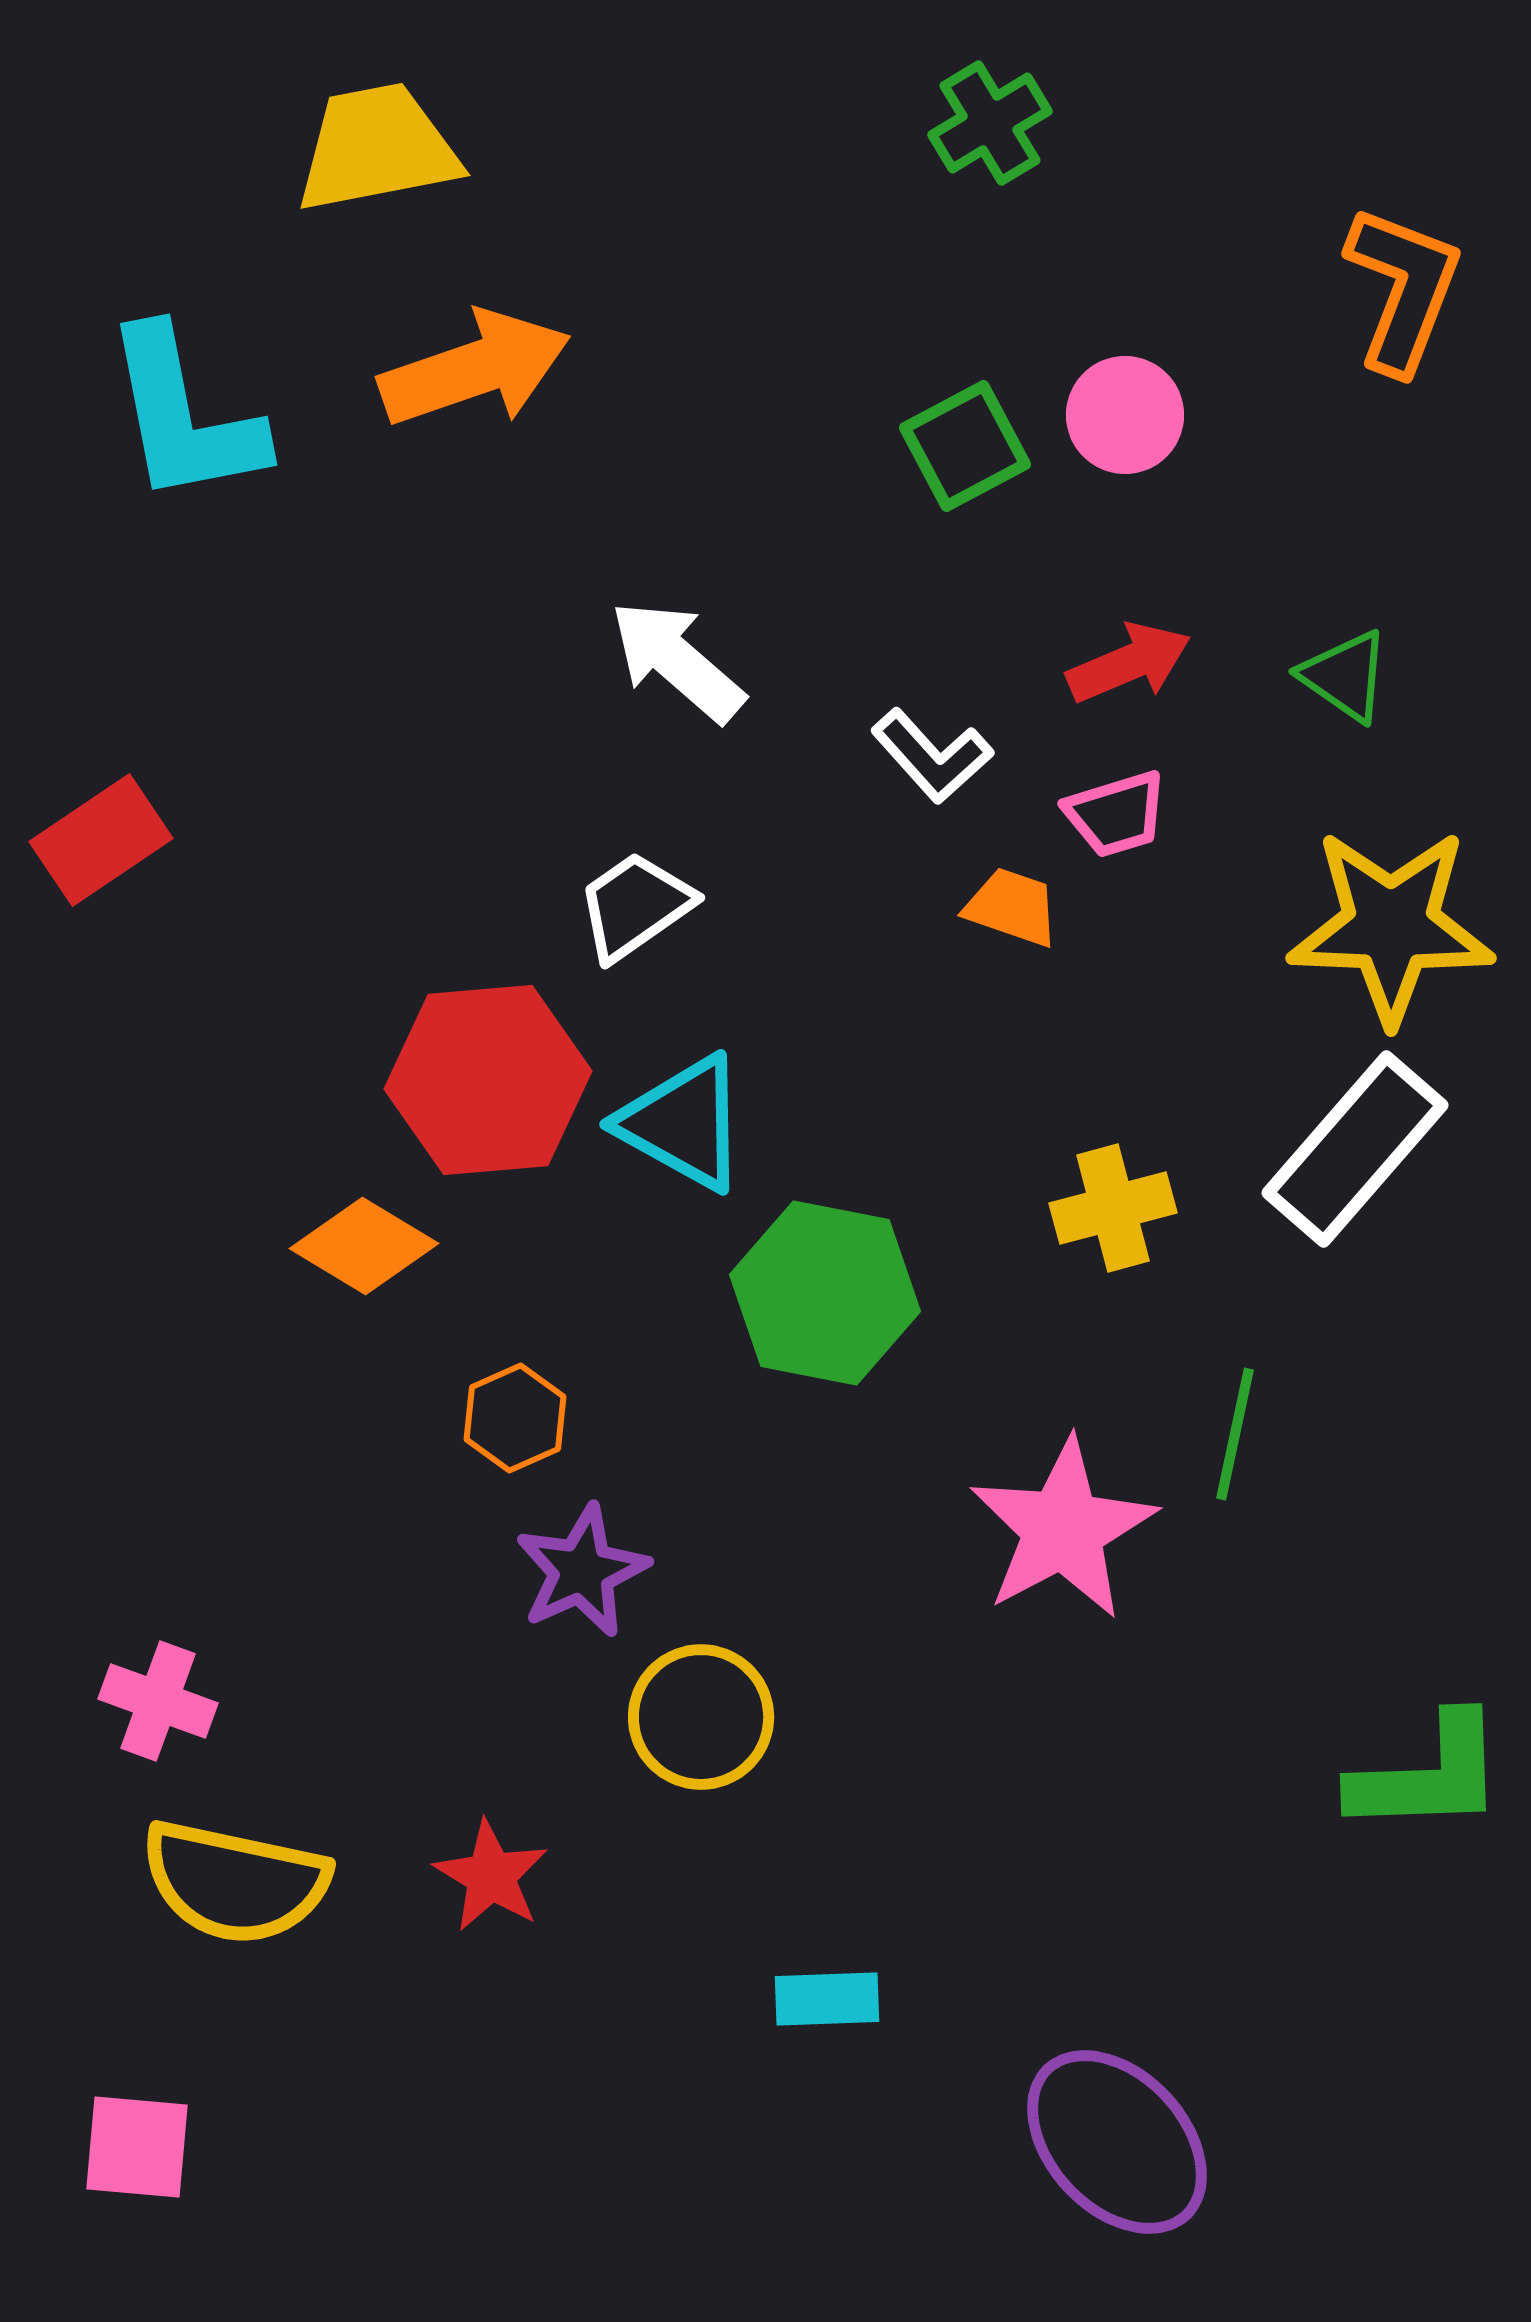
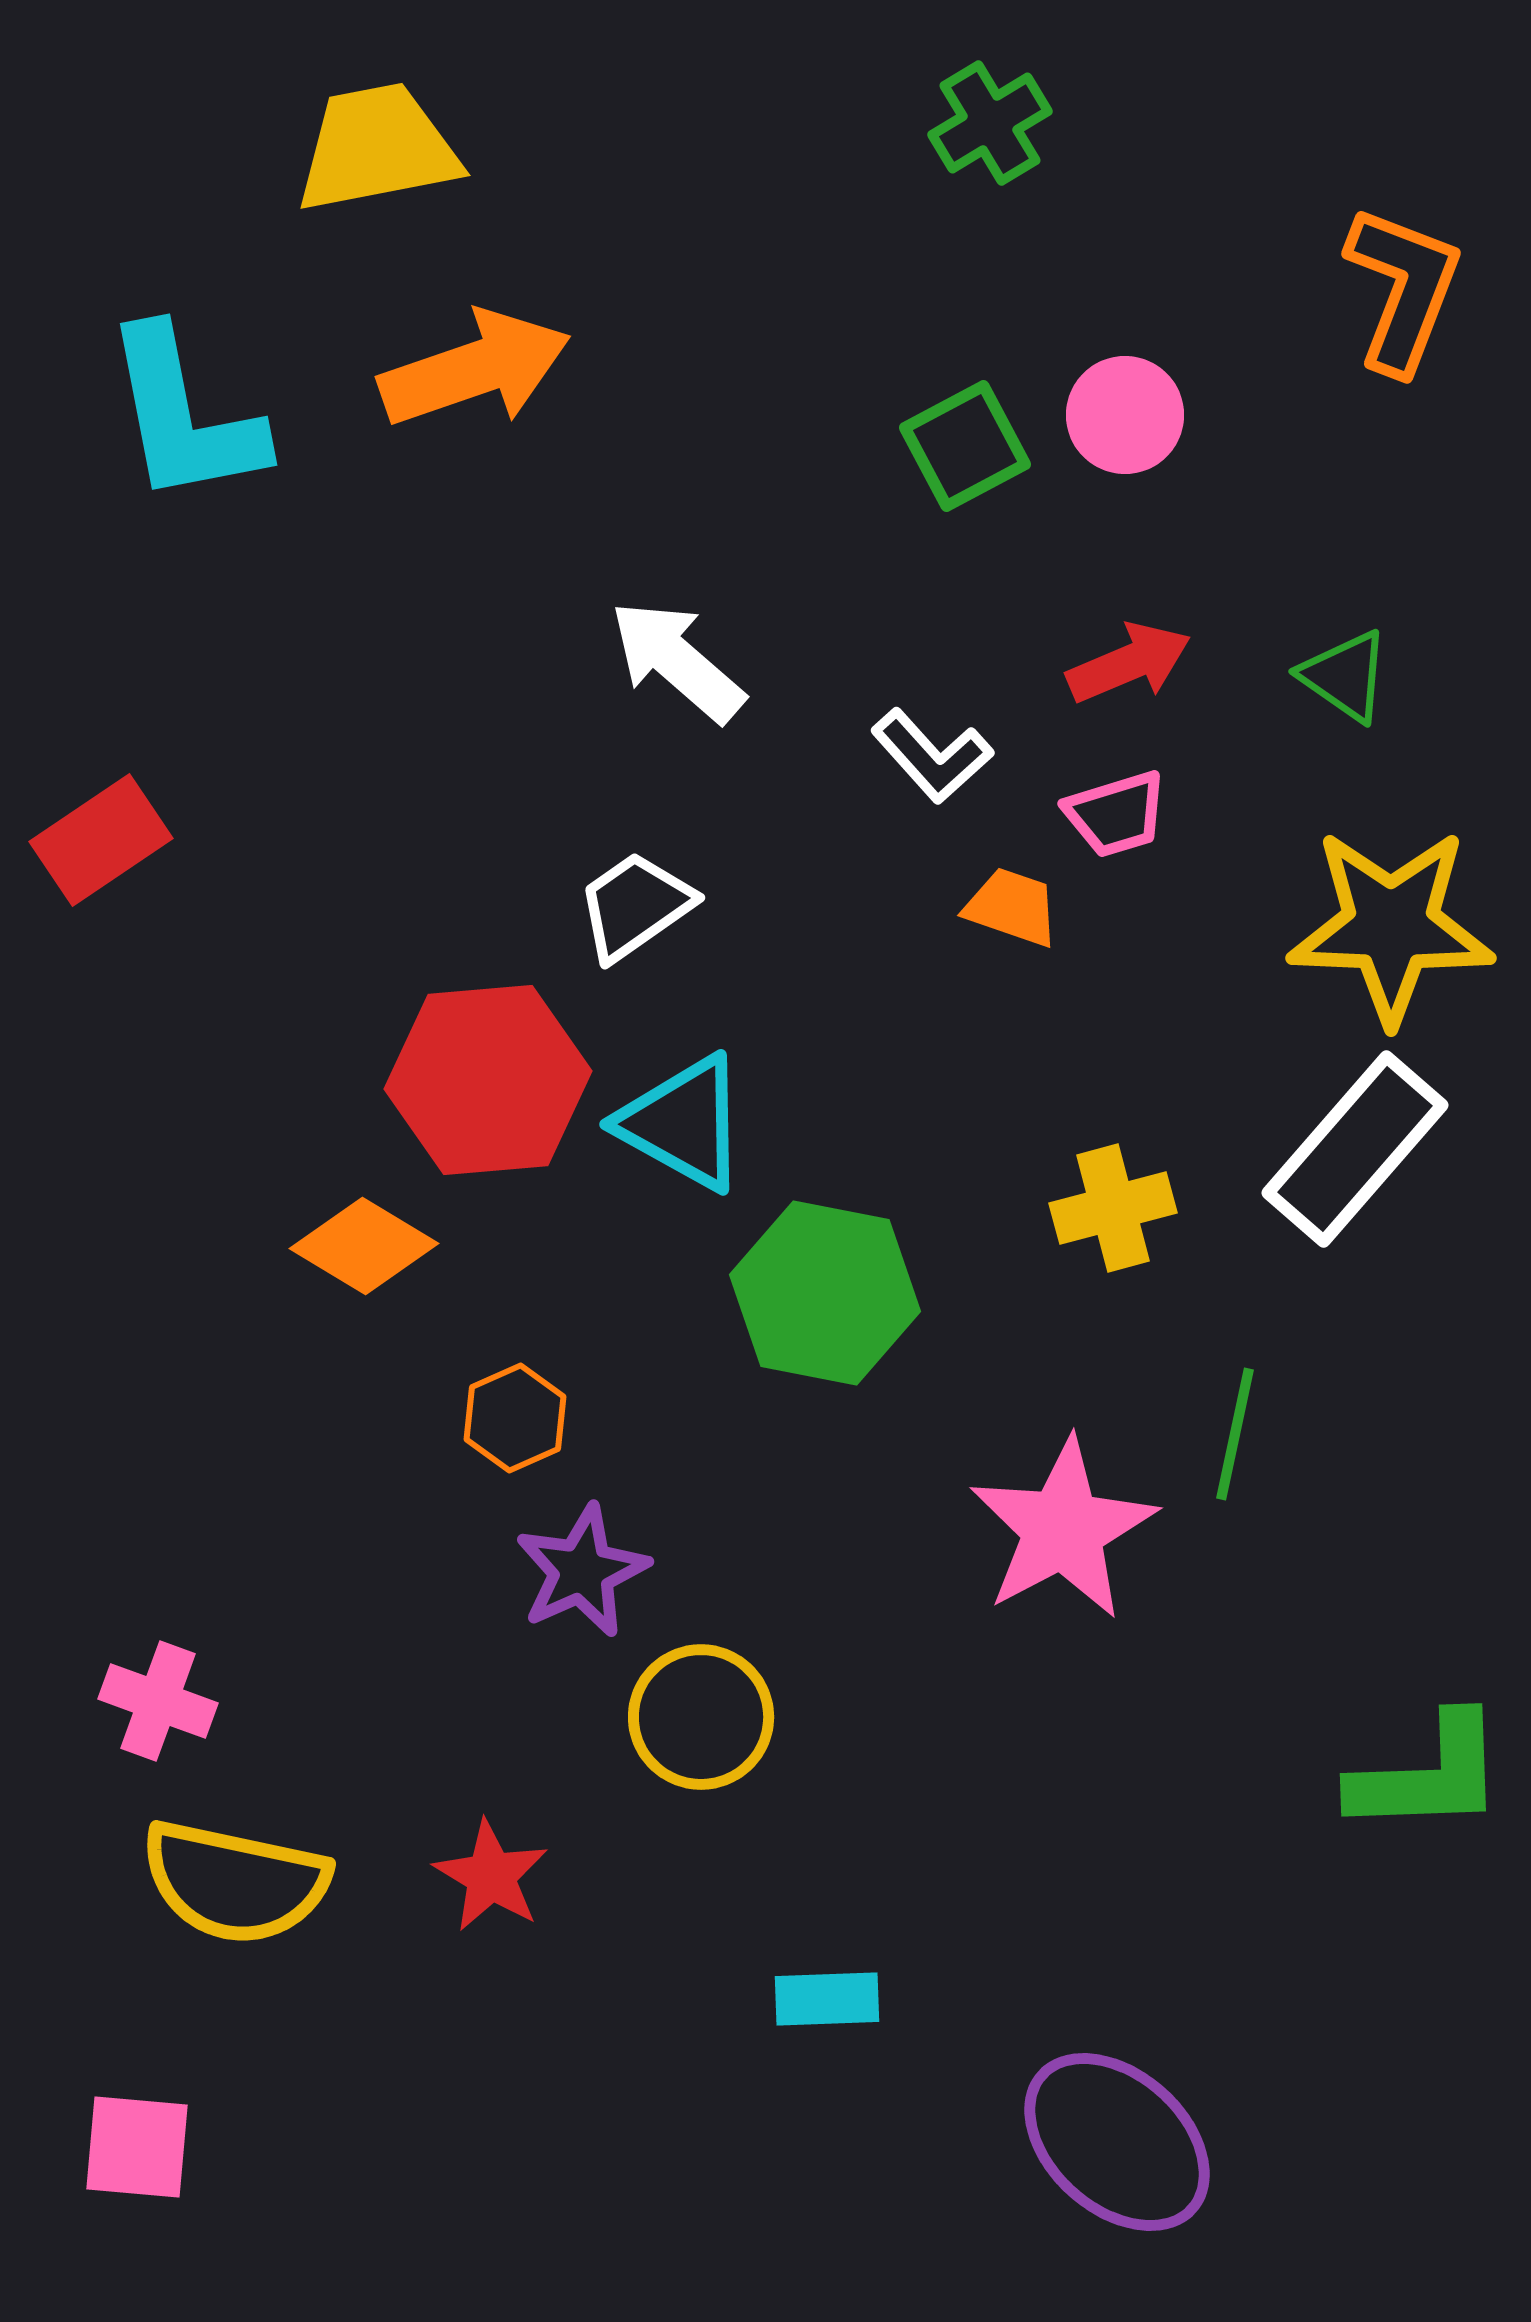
purple ellipse: rotated 5 degrees counterclockwise
